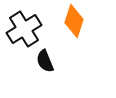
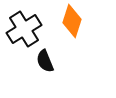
orange diamond: moved 2 px left
